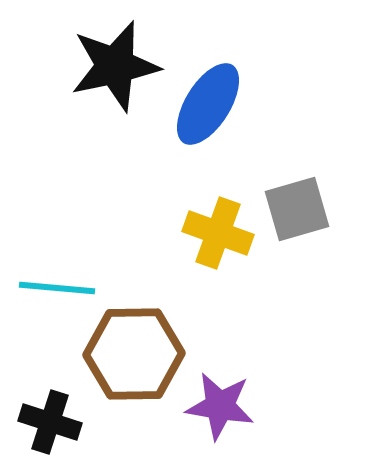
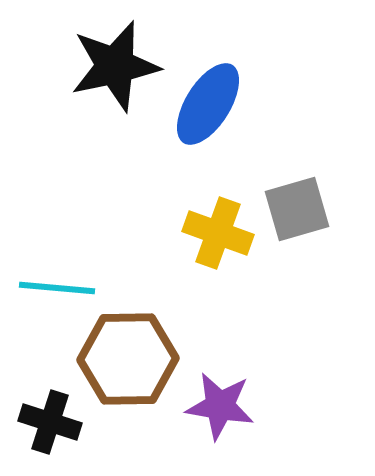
brown hexagon: moved 6 px left, 5 px down
